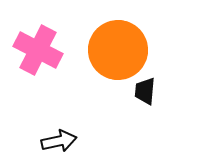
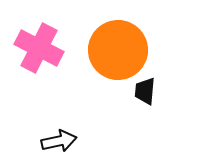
pink cross: moved 1 px right, 2 px up
